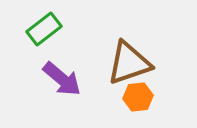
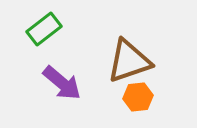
brown triangle: moved 2 px up
purple arrow: moved 4 px down
